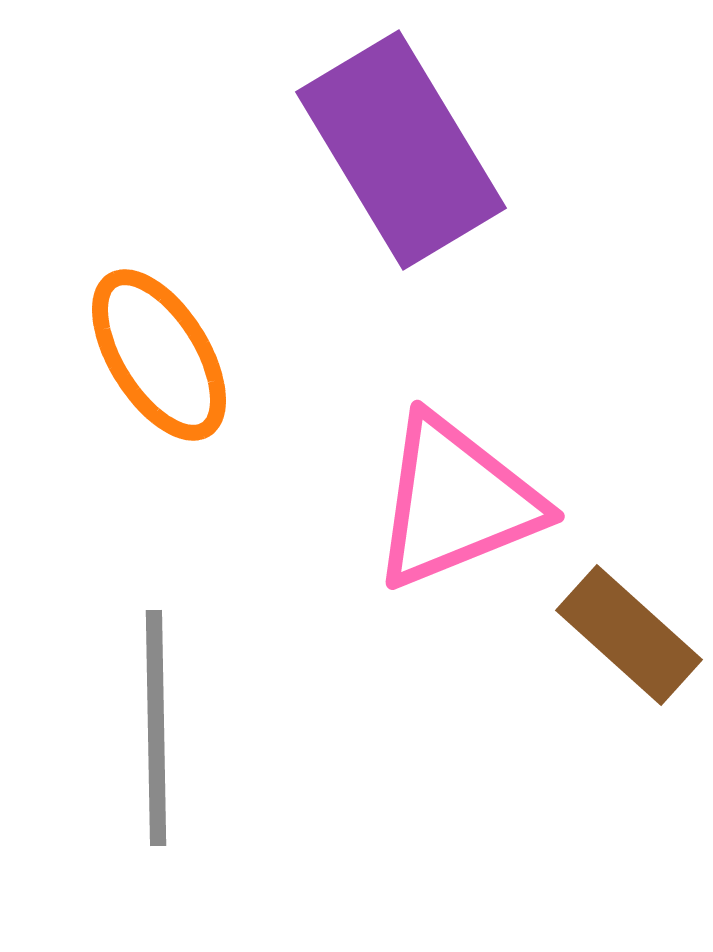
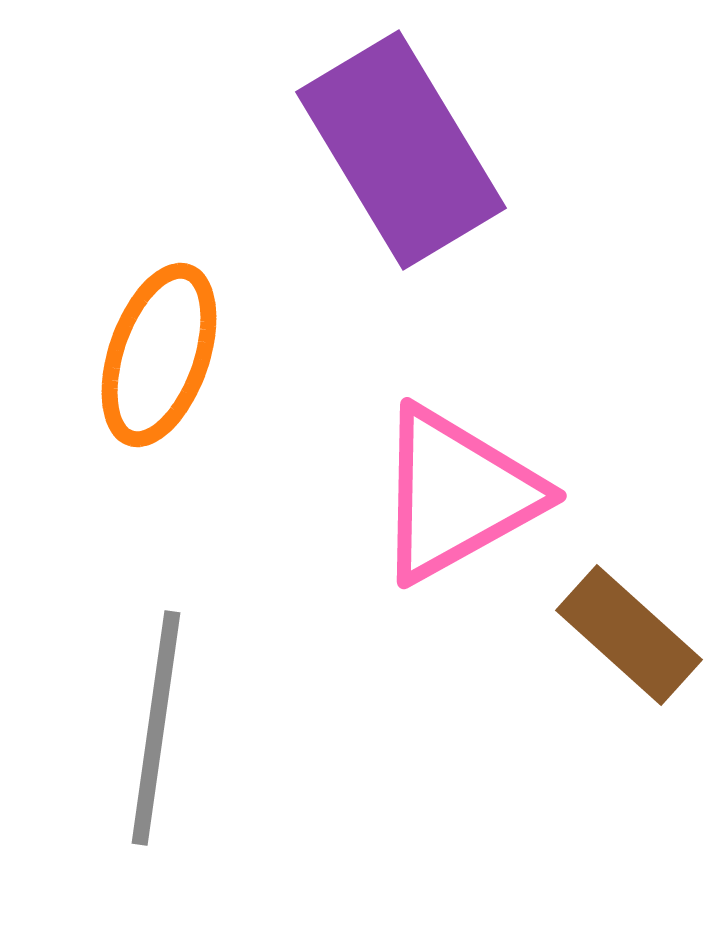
orange ellipse: rotated 51 degrees clockwise
pink triangle: moved 1 px right, 8 px up; rotated 7 degrees counterclockwise
gray line: rotated 9 degrees clockwise
